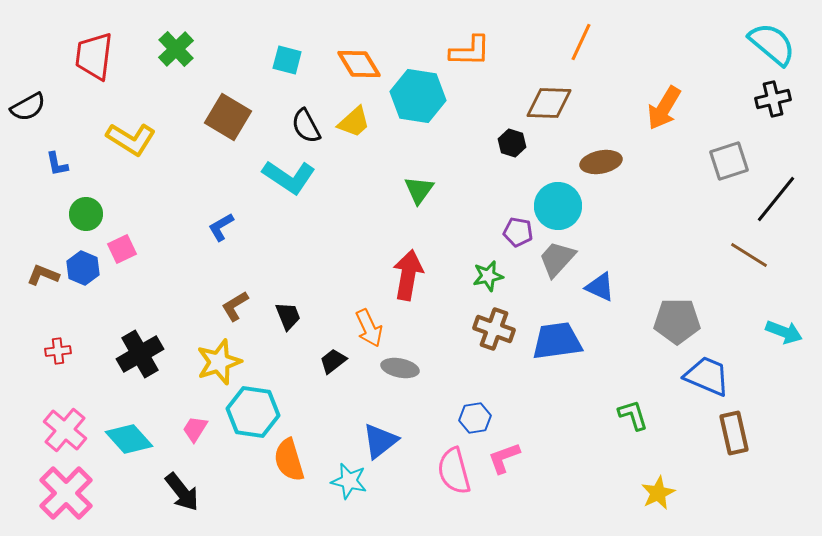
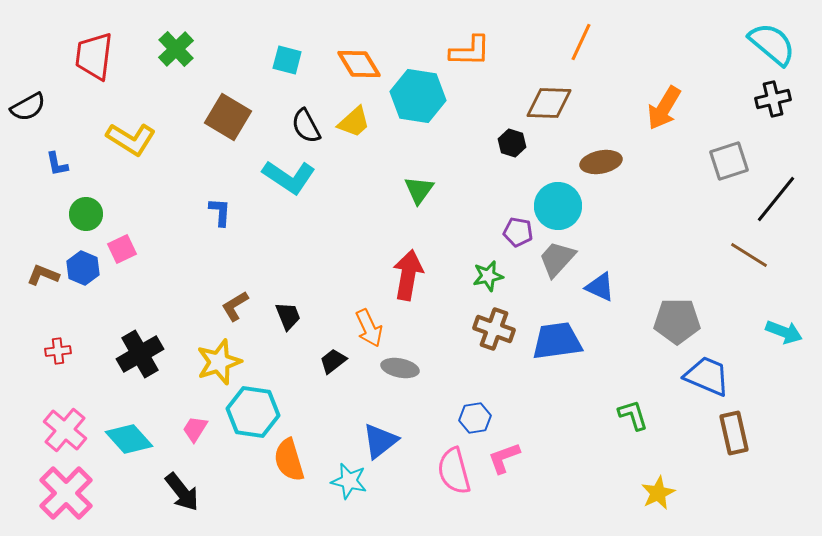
blue L-shape at (221, 227): moved 1 px left, 15 px up; rotated 124 degrees clockwise
